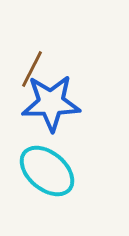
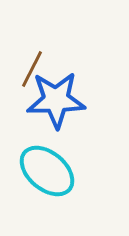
blue star: moved 5 px right, 3 px up
